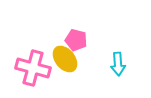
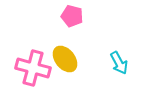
pink pentagon: moved 4 px left, 24 px up
cyan arrow: moved 1 px right, 1 px up; rotated 25 degrees counterclockwise
